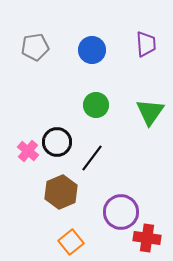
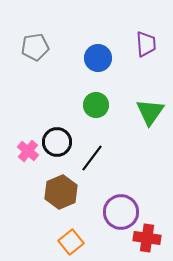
blue circle: moved 6 px right, 8 px down
